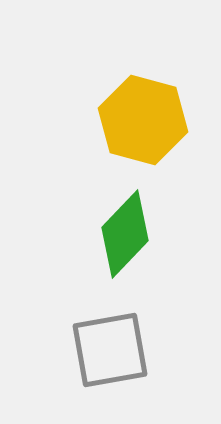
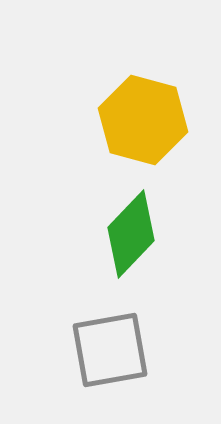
green diamond: moved 6 px right
